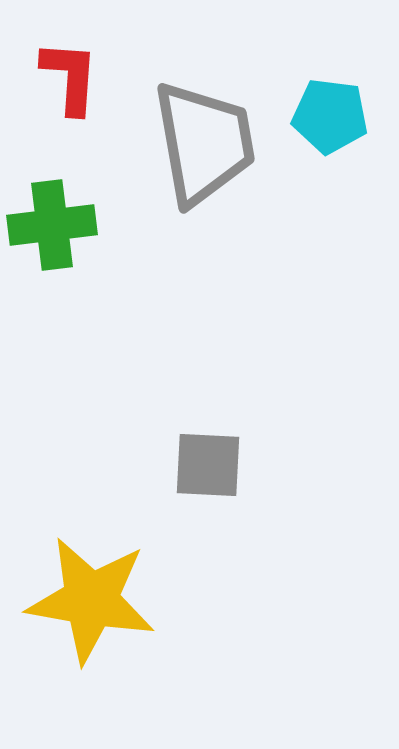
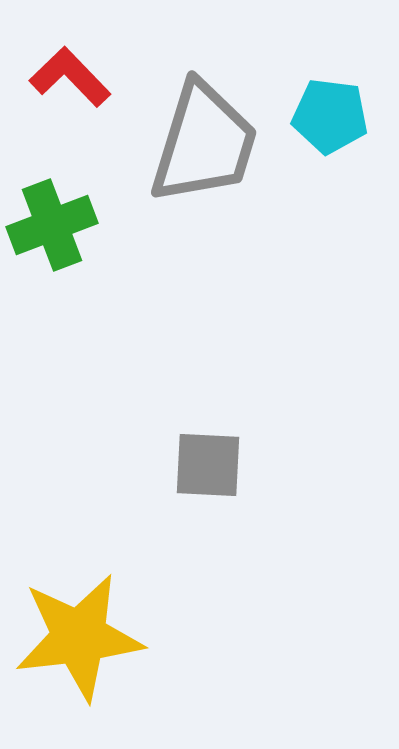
red L-shape: rotated 48 degrees counterclockwise
gray trapezoid: rotated 27 degrees clockwise
green cross: rotated 14 degrees counterclockwise
yellow star: moved 12 px left, 37 px down; rotated 17 degrees counterclockwise
